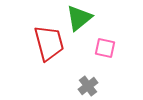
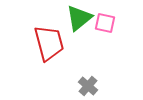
pink square: moved 25 px up
gray cross: rotated 12 degrees counterclockwise
